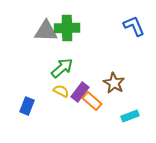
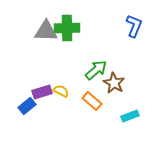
blue L-shape: rotated 45 degrees clockwise
green arrow: moved 34 px right, 2 px down
purple rectangle: moved 38 px left; rotated 36 degrees clockwise
blue rectangle: rotated 30 degrees clockwise
